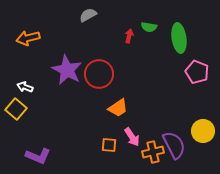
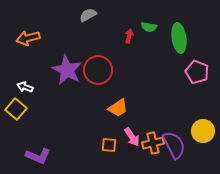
red circle: moved 1 px left, 4 px up
orange cross: moved 9 px up
